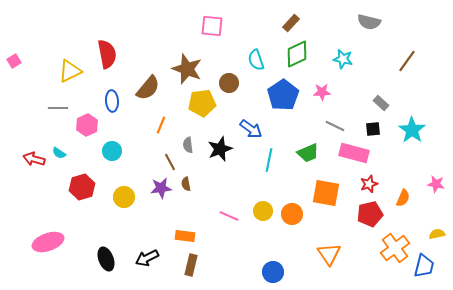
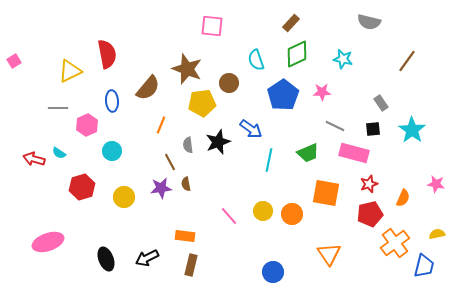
gray rectangle at (381, 103): rotated 14 degrees clockwise
black star at (220, 149): moved 2 px left, 7 px up
pink line at (229, 216): rotated 24 degrees clockwise
orange cross at (395, 248): moved 5 px up
